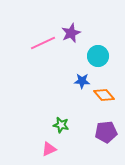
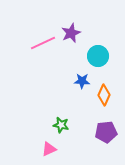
orange diamond: rotated 65 degrees clockwise
